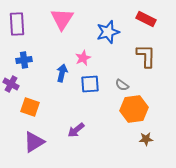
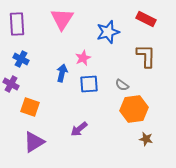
blue cross: moved 3 px left, 1 px up; rotated 35 degrees clockwise
blue square: moved 1 px left
purple arrow: moved 3 px right, 1 px up
brown star: rotated 16 degrees clockwise
